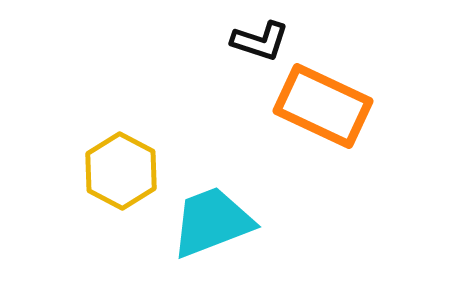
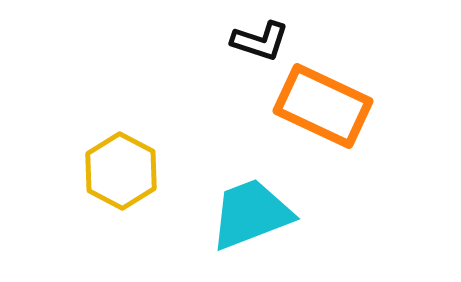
cyan trapezoid: moved 39 px right, 8 px up
